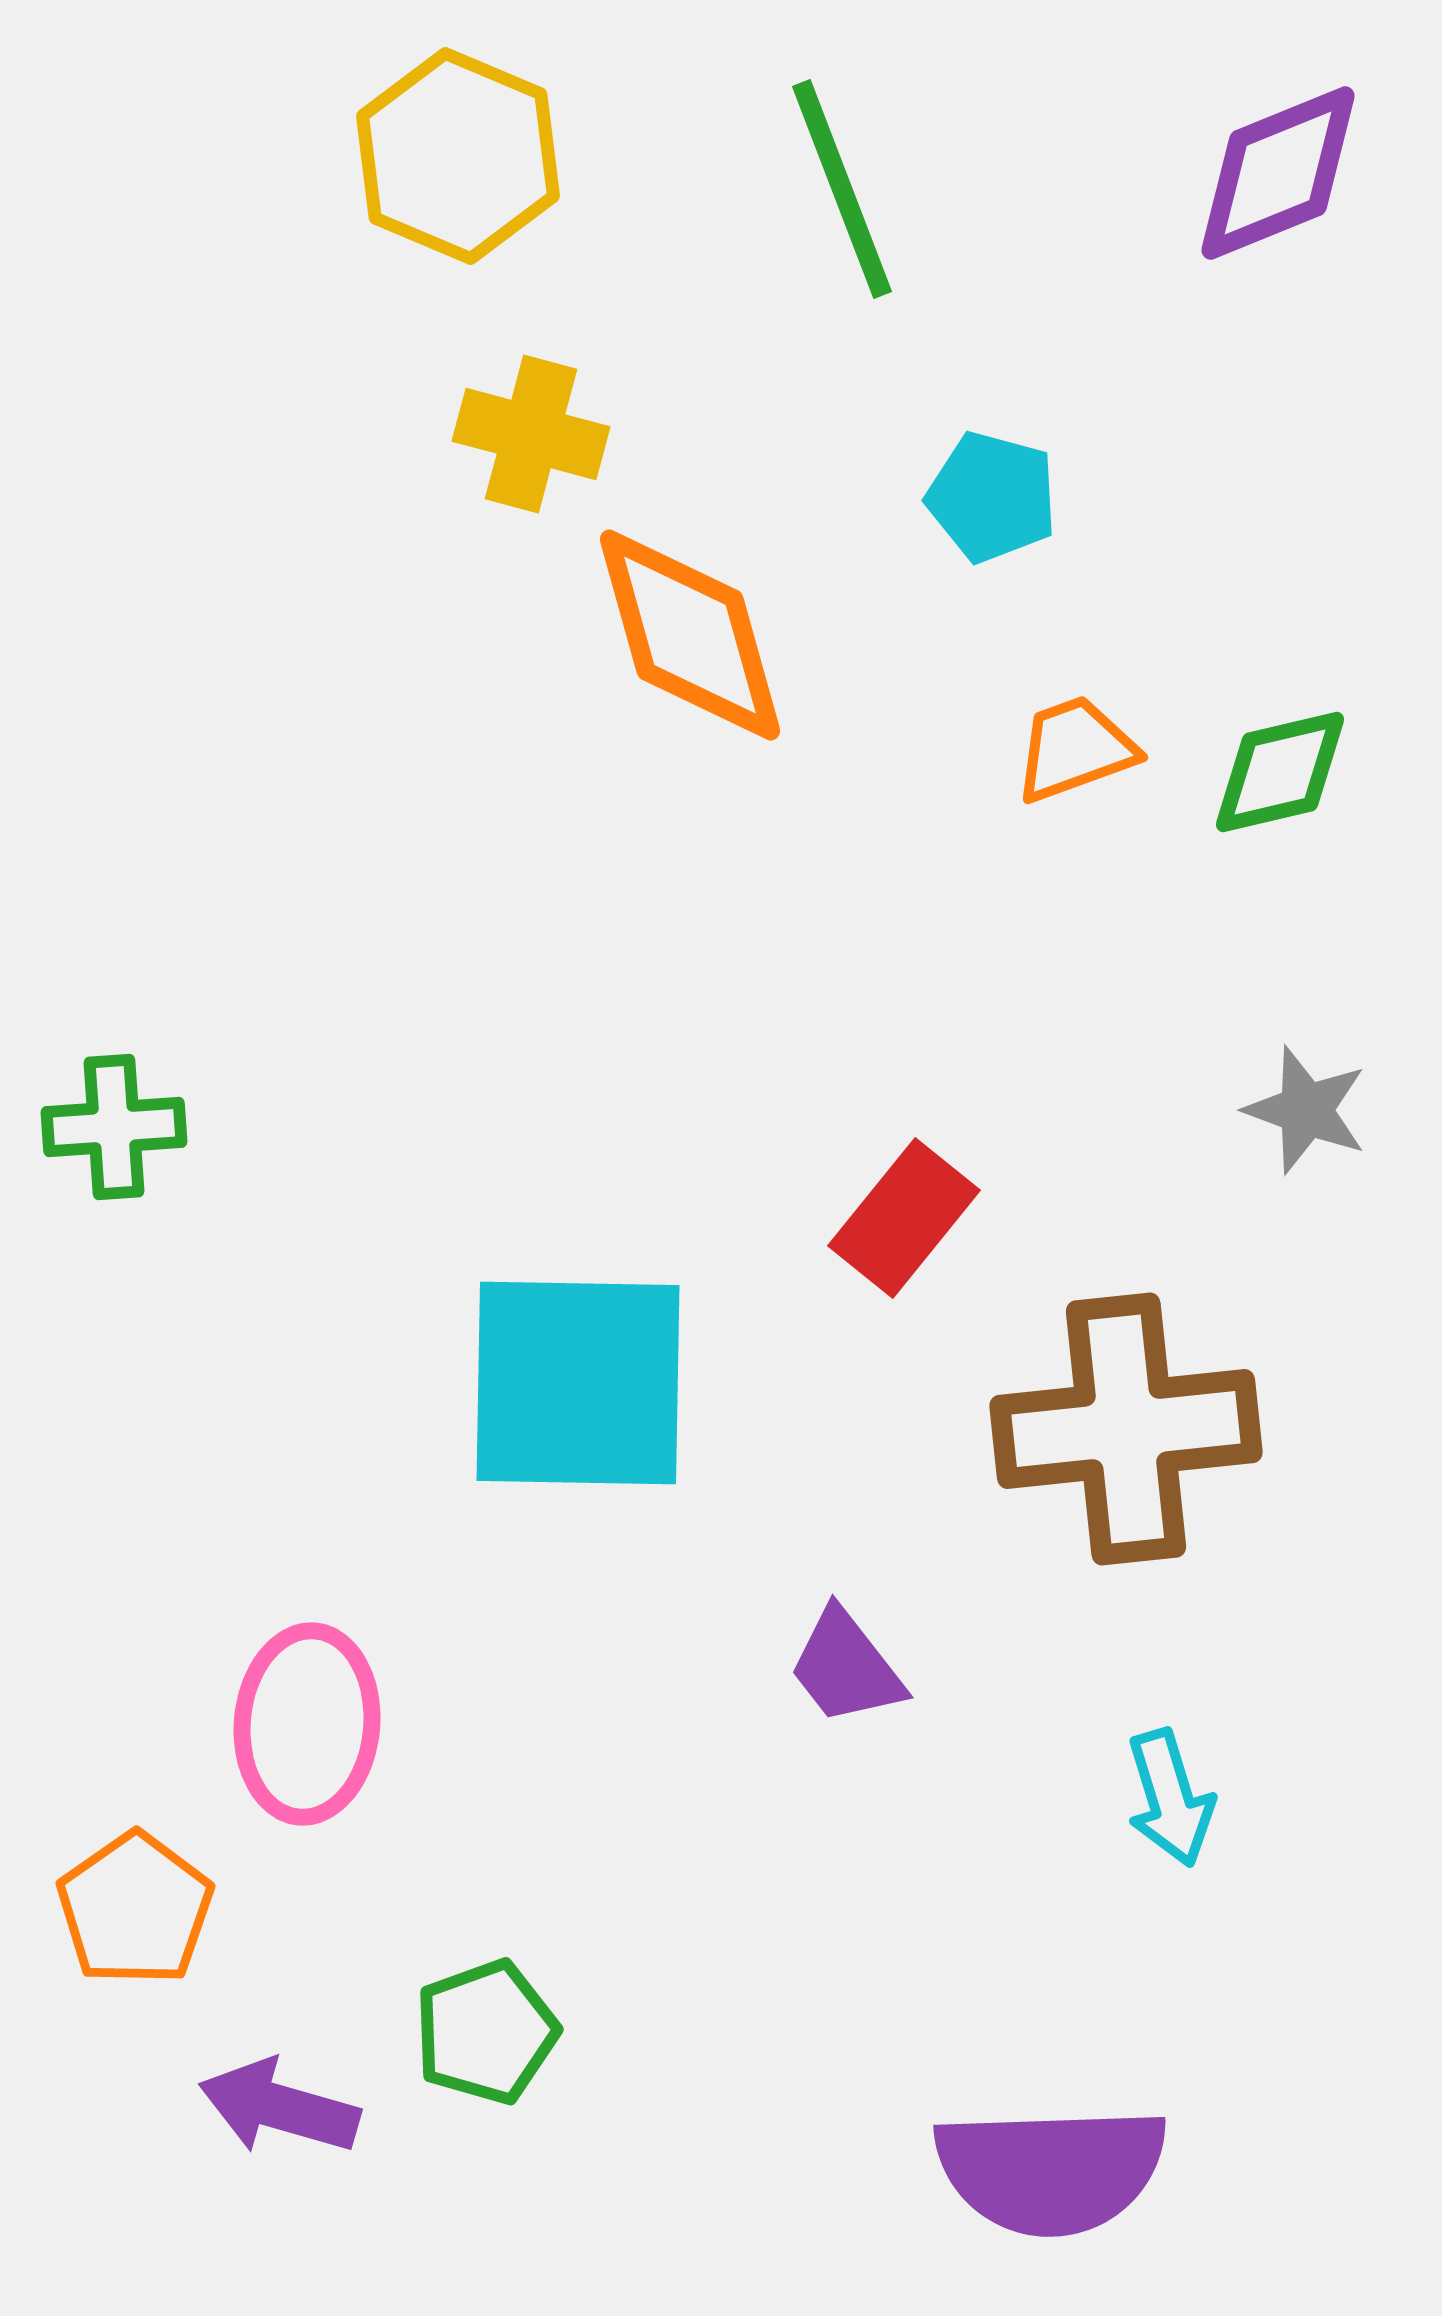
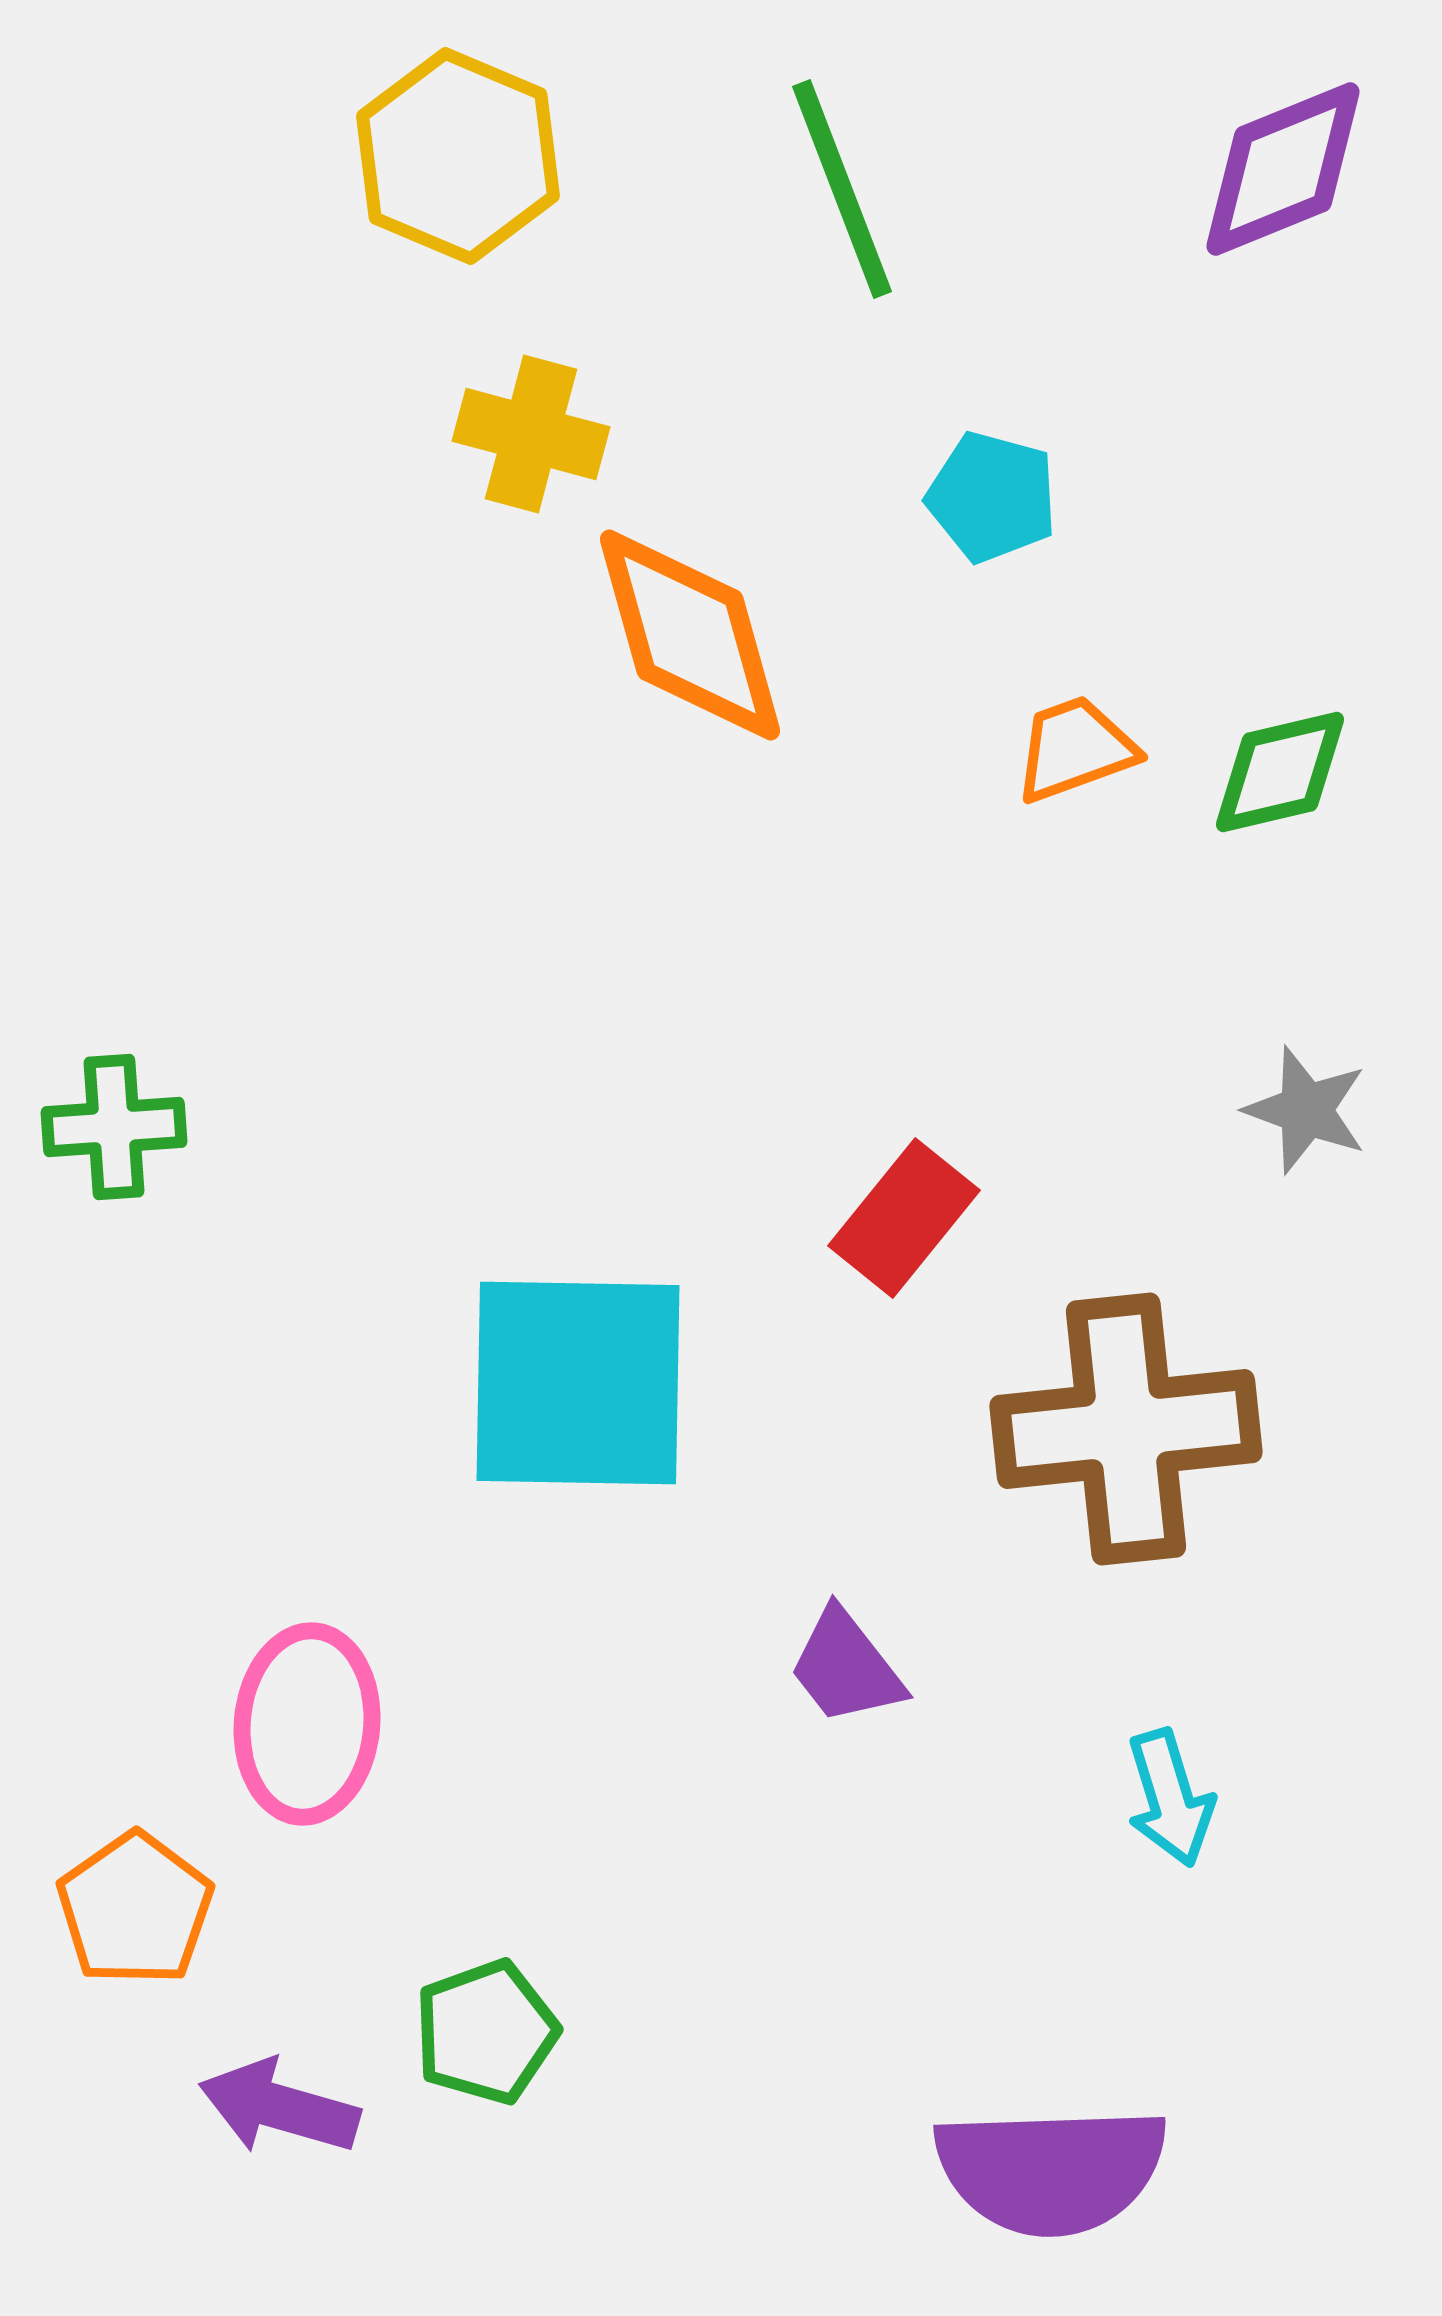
purple diamond: moved 5 px right, 4 px up
